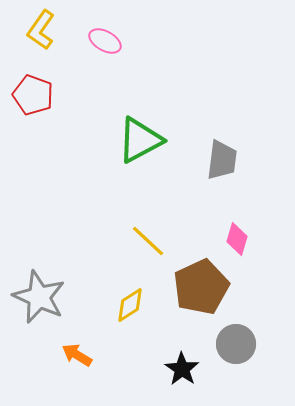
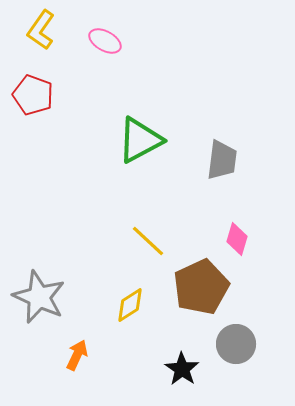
orange arrow: rotated 84 degrees clockwise
